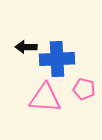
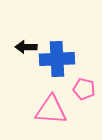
pink triangle: moved 6 px right, 12 px down
